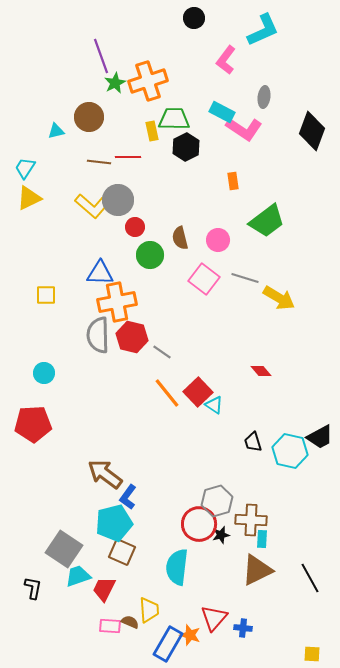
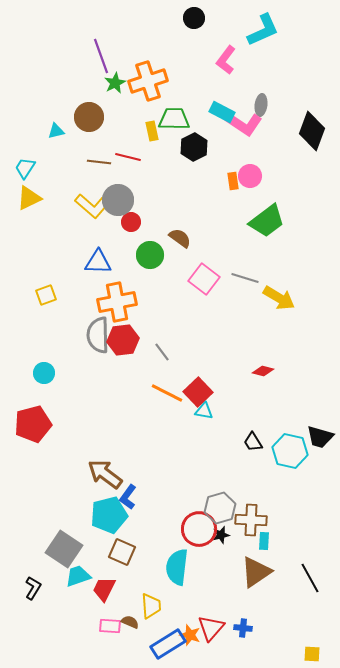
gray ellipse at (264, 97): moved 3 px left, 8 px down
pink L-shape at (244, 129): moved 5 px up
black hexagon at (186, 147): moved 8 px right
red line at (128, 157): rotated 15 degrees clockwise
red circle at (135, 227): moved 4 px left, 5 px up
brown semicircle at (180, 238): rotated 140 degrees clockwise
pink circle at (218, 240): moved 32 px right, 64 px up
blue triangle at (100, 273): moved 2 px left, 11 px up
yellow square at (46, 295): rotated 20 degrees counterclockwise
red hexagon at (132, 337): moved 9 px left, 3 px down; rotated 20 degrees counterclockwise
gray line at (162, 352): rotated 18 degrees clockwise
red diamond at (261, 371): moved 2 px right; rotated 35 degrees counterclockwise
orange line at (167, 393): rotated 24 degrees counterclockwise
cyan triangle at (214, 405): moved 10 px left, 6 px down; rotated 24 degrees counterclockwise
red pentagon at (33, 424): rotated 12 degrees counterclockwise
black trapezoid at (320, 437): rotated 44 degrees clockwise
black trapezoid at (253, 442): rotated 15 degrees counterclockwise
gray hexagon at (217, 501): moved 3 px right, 7 px down
cyan pentagon at (114, 523): moved 5 px left, 8 px up
red circle at (199, 524): moved 5 px down
cyan rectangle at (262, 539): moved 2 px right, 2 px down
brown triangle at (257, 570): moved 1 px left, 2 px down; rotated 8 degrees counterclockwise
black L-shape at (33, 588): rotated 20 degrees clockwise
yellow trapezoid at (149, 610): moved 2 px right, 4 px up
red triangle at (214, 618): moved 3 px left, 10 px down
blue rectangle at (168, 644): rotated 28 degrees clockwise
